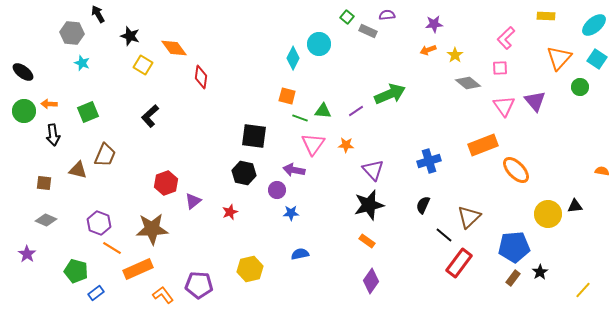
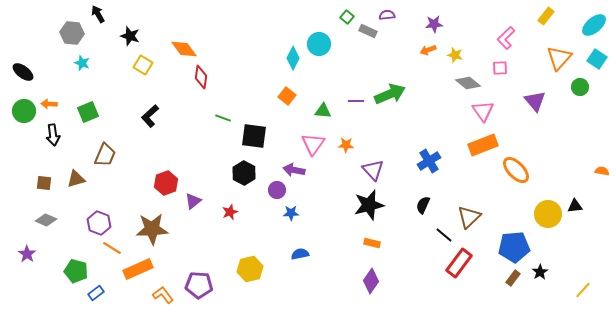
yellow rectangle at (546, 16): rotated 54 degrees counterclockwise
orange diamond at (174, 48): moved 10 px right, 1 px down
yellow star at (455, 55): rotated 21 degrees counterclockwise
orange square at (287, 96): rotated 24 degrees clockwise
pink triangle at (504, 106): moved 21 px left, 5 px down
purple line at (356, 111): moved 10 px up; rotated 35 degrees clockwise
green line at (300, 118): moved 77 px left
blue cross at (429, 161): rotated 15 degrees counterclockwise
brown triangle at (78, 170): moved 2 px left, 9 px down; rotated 30 degrees counterclockwise
black hexagon at (244, 173): rotated 15 degrees clockwise
orange rectangle at (367, 241): moved 5 px right, 2 px down; rotated 21 degrees counterclockwise
